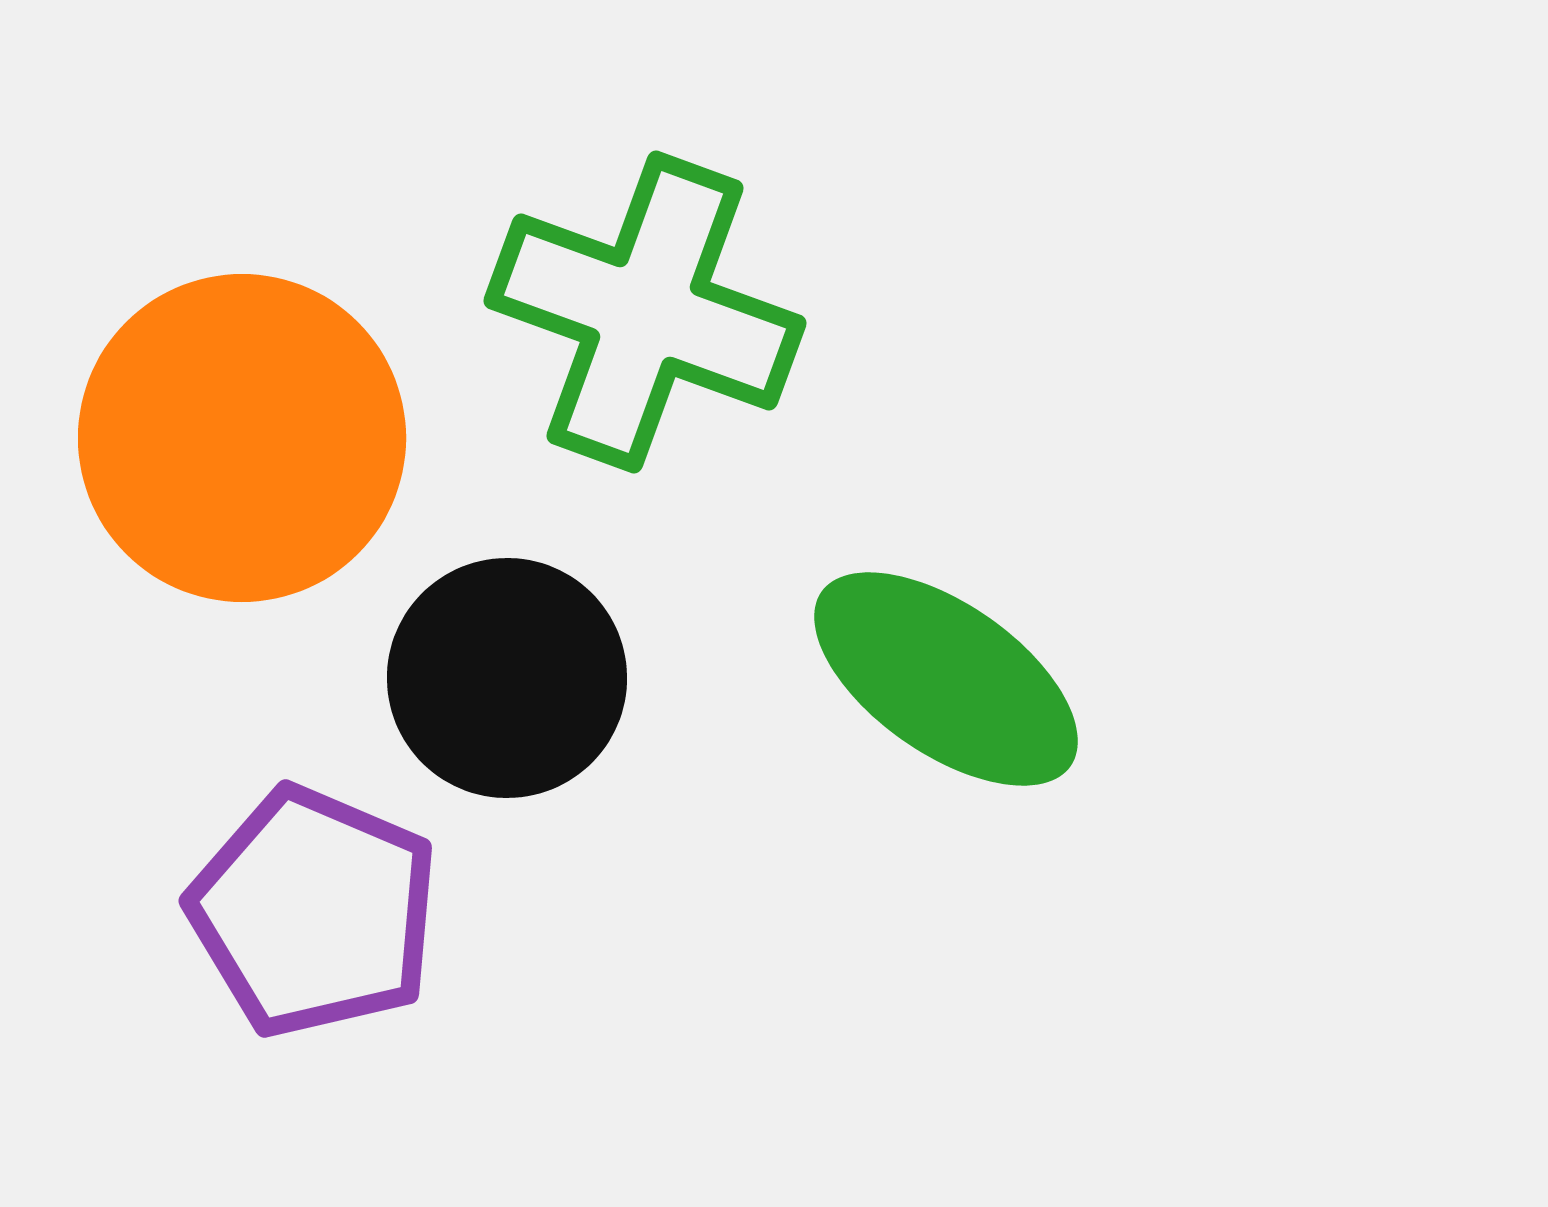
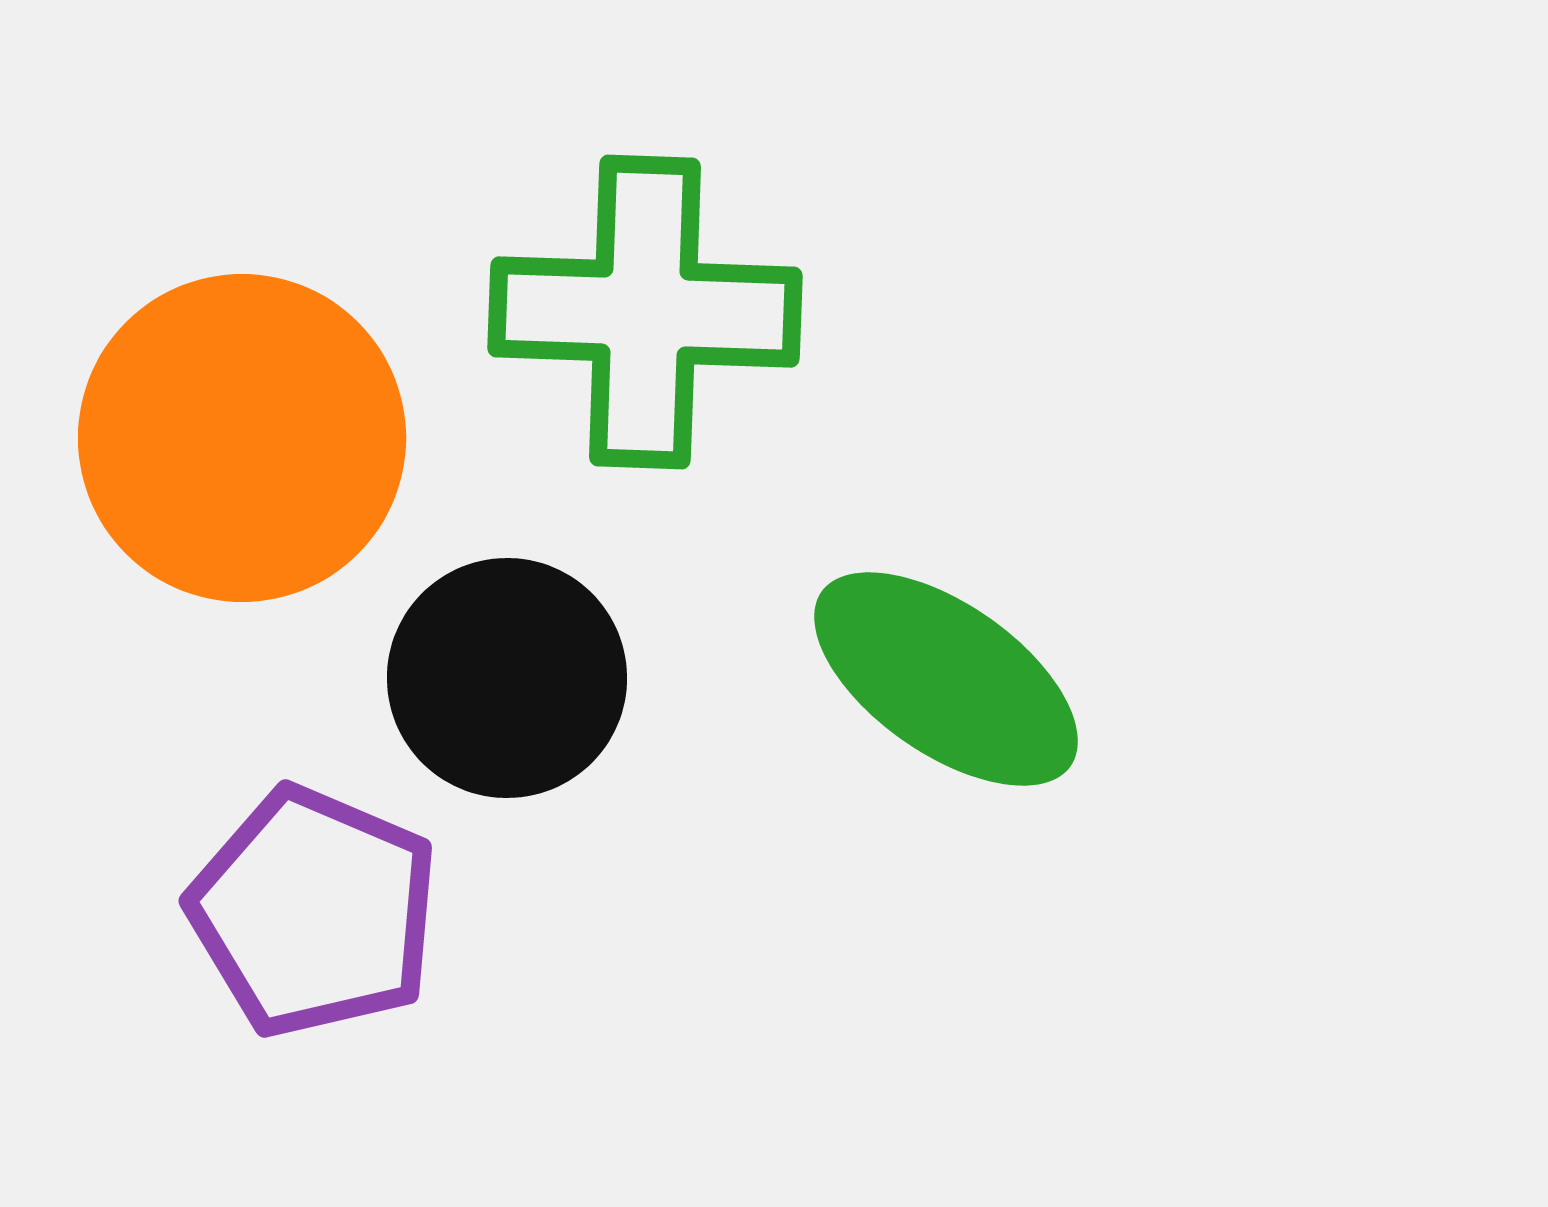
green cross: rotated 18 degrees counterclockwise
